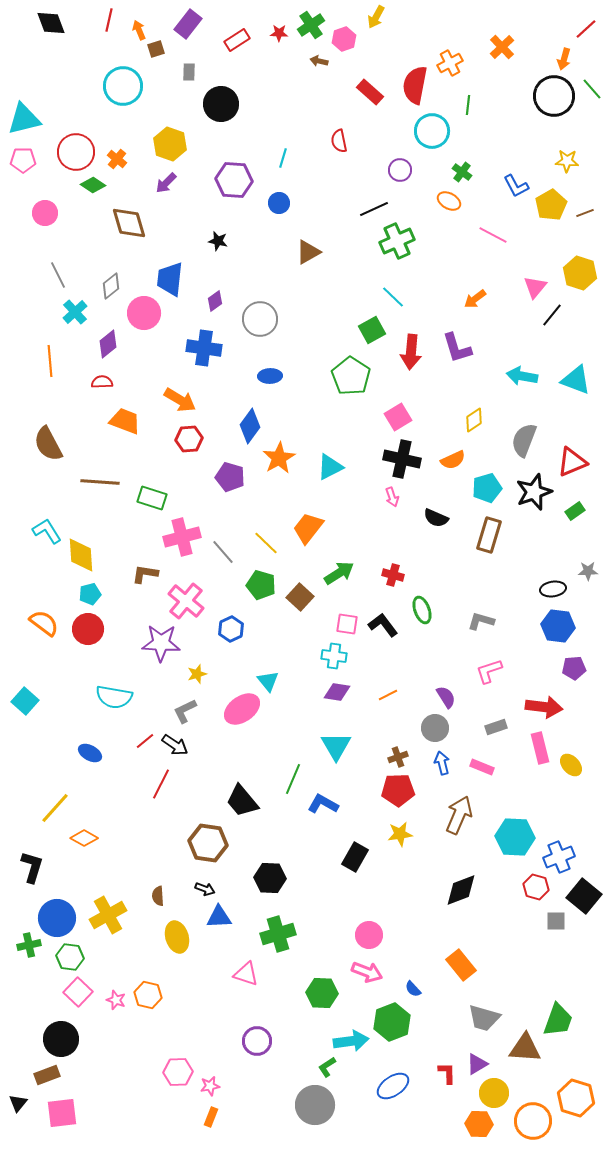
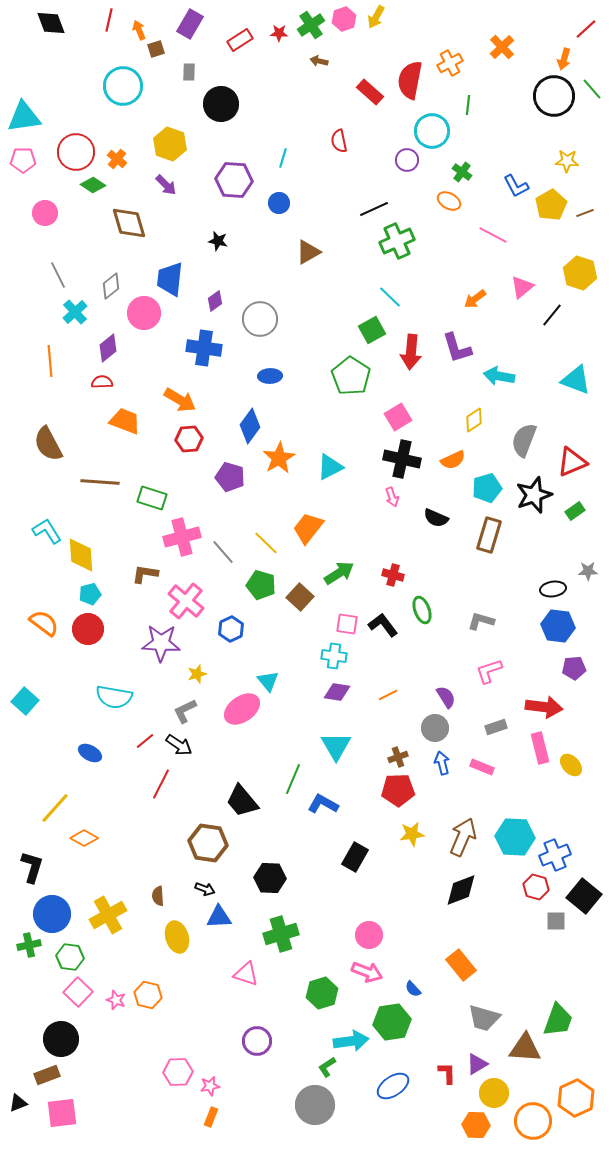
purple rectangle at (188, 24): moved 2 px right; rotated 8 degrees counterclockwise
pink hexagon at (344, 39): moved 20 px up
red rectangle at (237, 40): moved 3 px right
red semicircle at (415, 85): moved 5 px left, 5 px up
cyan triangle at (24, 119): moved 2 px up; rotated 6 degrees clockwise
purple circle at (400, 170): moved 7 px right, 10 px up
purple arrow at (166, 183): moved 2 px down; rotated 90 degrees counterclockwise
pink triangle at (535, 287): moved 13 px left; rotated 10 degrees clockwise
cyan line at (393, 297): moved 3 px left
purple diamond at (108, 344): moved 4 px down
cyan arrow at (522, 376): moved 23 px left
black star at (534, 492): moved 3 px down
black arrow at (175, 745): moved 4 px right
brown arrow at (459, 815): moved 4 px right, 22 px down
yellow star at (400, 834): moved 12 px right
blue cross at (559, 857): moved 4 px left, 2 px up
blue circle at (57, 918): moved 5 px left, 4 px up
green cross at (278, 934): moved 3 px right
green hexagon at (322, 993): rotated 20 degrees counterclockwise
green hexagon at (392, 1022): rotated 12 degrees clockwise
orange hexagon at (576, 1098): rotated 18 degrees clockwise
black triangle at (18, 1103): rotated 30 degrees clockwise
orange hexagon at (479, 1124): moved 3 px left, 1 px down
